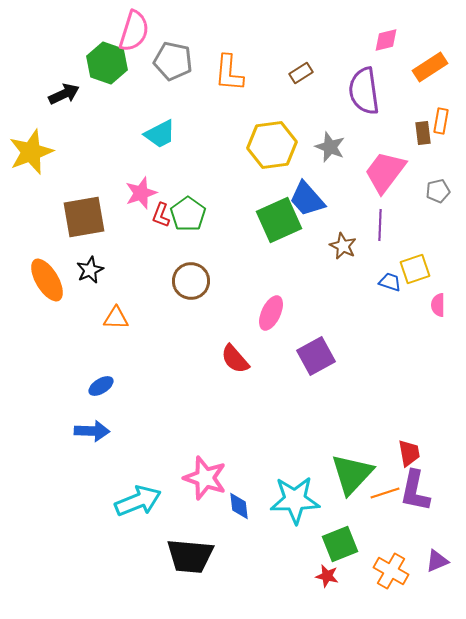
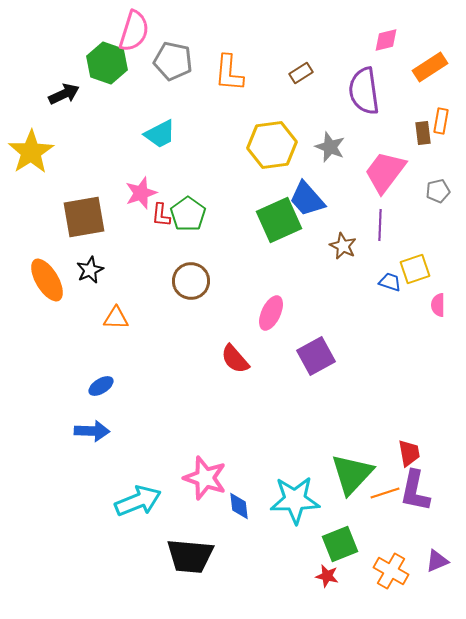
yellow star at (31, 152): rotated 12 degrees counterclockwise
red L-shape at (161, 215): rotated 15 degrees counterclockwise
